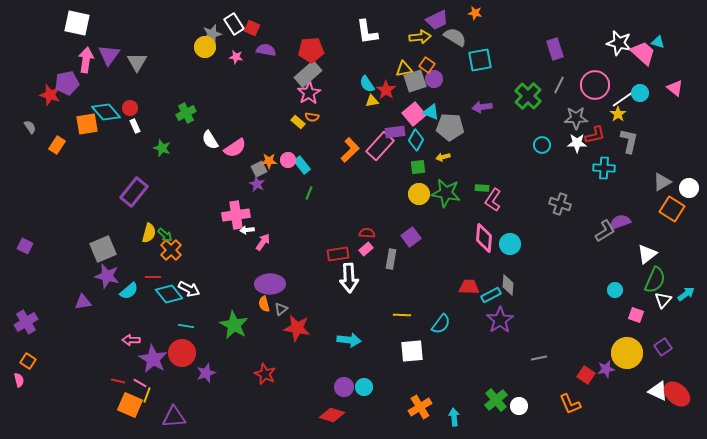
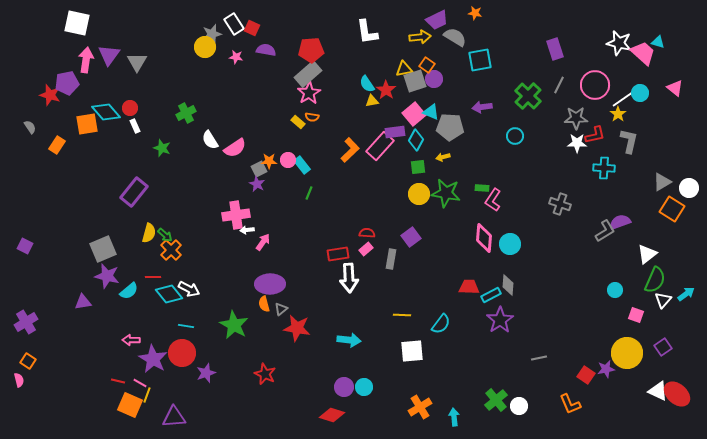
cyan circle at (542, 145): moved 27 px left, 9 px up
